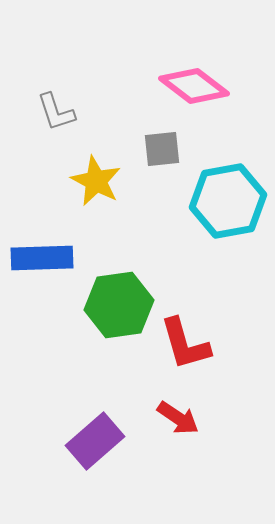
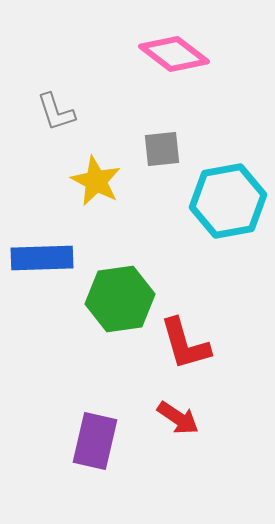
pink diamond: moved 20 px left, 32 px up
green hexagon: moved 1 px right, 6 px up
purple rectangle: rotated 36 degrees counterclockwise
